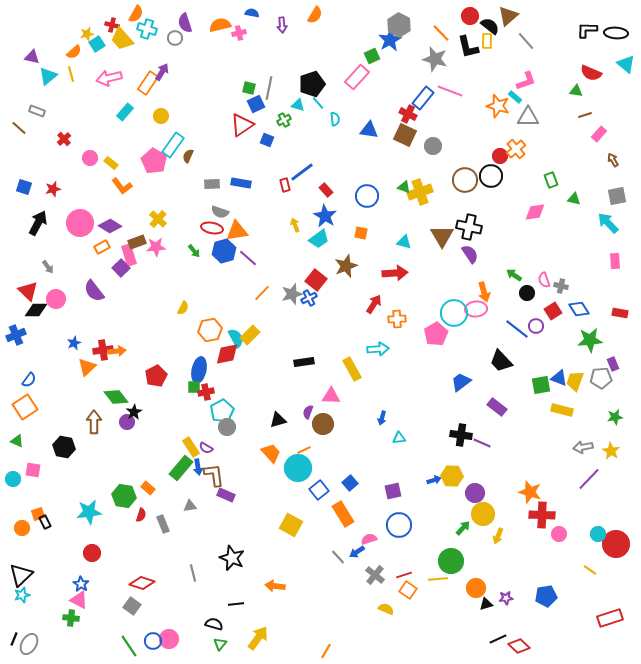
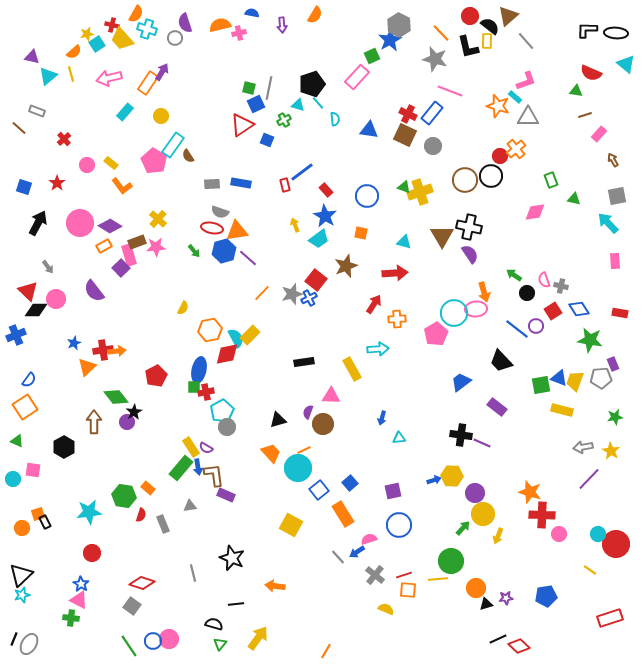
blue rectangle at (423, 98): moved 9 px right, 15 px down
brown semicircle at (188, 156): rotated 56 degrees counterclockwise
pink circle at (90, 158): moved 3 px left, 7 px down
red star at (53, 189): moved 4 px right, 6 px up; rotated 21 degrees counterclockwise
orange rectangle at (102, 247): moved 2 px right, 1 px up
green star at (590, 340): rotated 15 degrees clockwise
black hexagon at (64, 447): rotated 20 degrees clockwise
orange square at (408, 590): rotated 30 degrees counterclockwise
